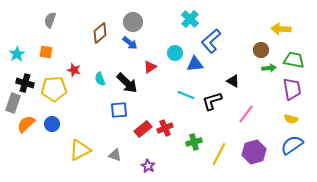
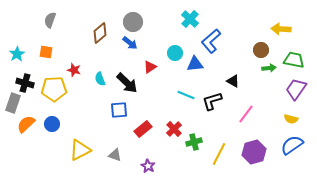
purple trapezoid: moved 4 px right; rotated 135 degrees counterclockwise
red cross: moved 9 px right, 1 px down; rotated 21 degrees counterclockwise
